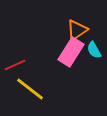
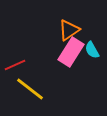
orange triangle: moved 8 px left
cyan semicircle: moved 2 px left
